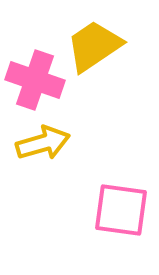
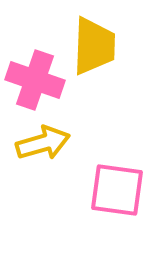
yellow trapezoid: rotated 126 degrees clockwise
pink square: moved 4 px left, 20 px up
